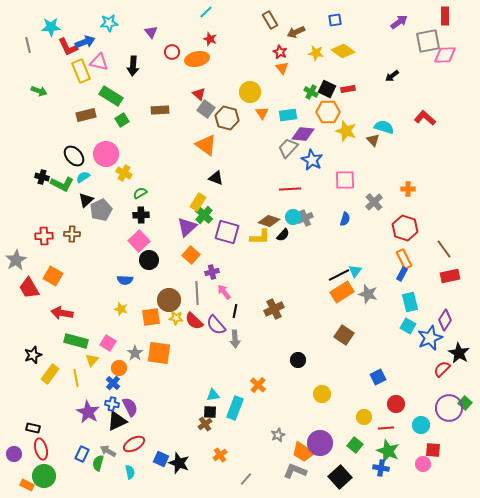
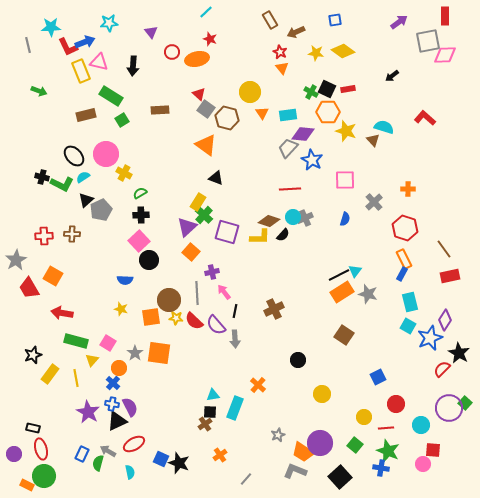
orange square at (191, 255): moved 3 px up
